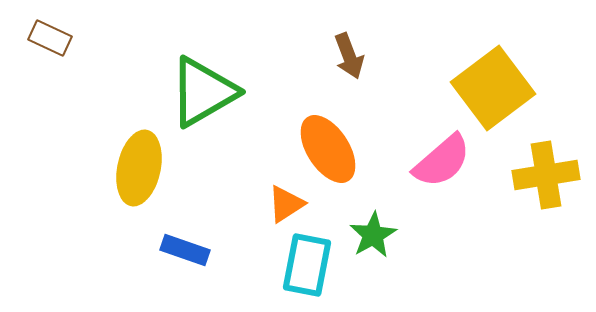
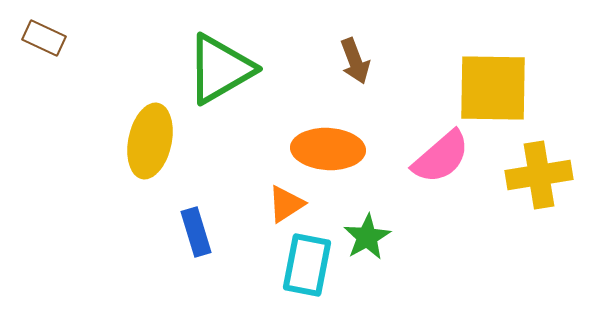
brown rectangle: moved 6 px left
brown arrow: moved 6 px right, 5 px down
yellow square: rotated 38 degrees clockwise
green triangle: moved 17 px right, 23 px up
orange ellipse: rotated 54 degrees counterclockwise
pink semicircle: moved 1 px left, 4 px up
yellow ellipse: moved 11 px right, 27 px up
yellow cross: moved 7 px left
green star: moved 6 px left, 2 px down
blue rectangle: moved 11 px right, 18 px up; rotated 54 degrees clockwise
